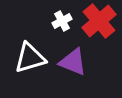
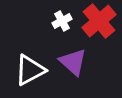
white triangle: moved 12 px down; rotated 12 degrees counterclockwise
purple triangle: rotated 20 degrees clockwise
